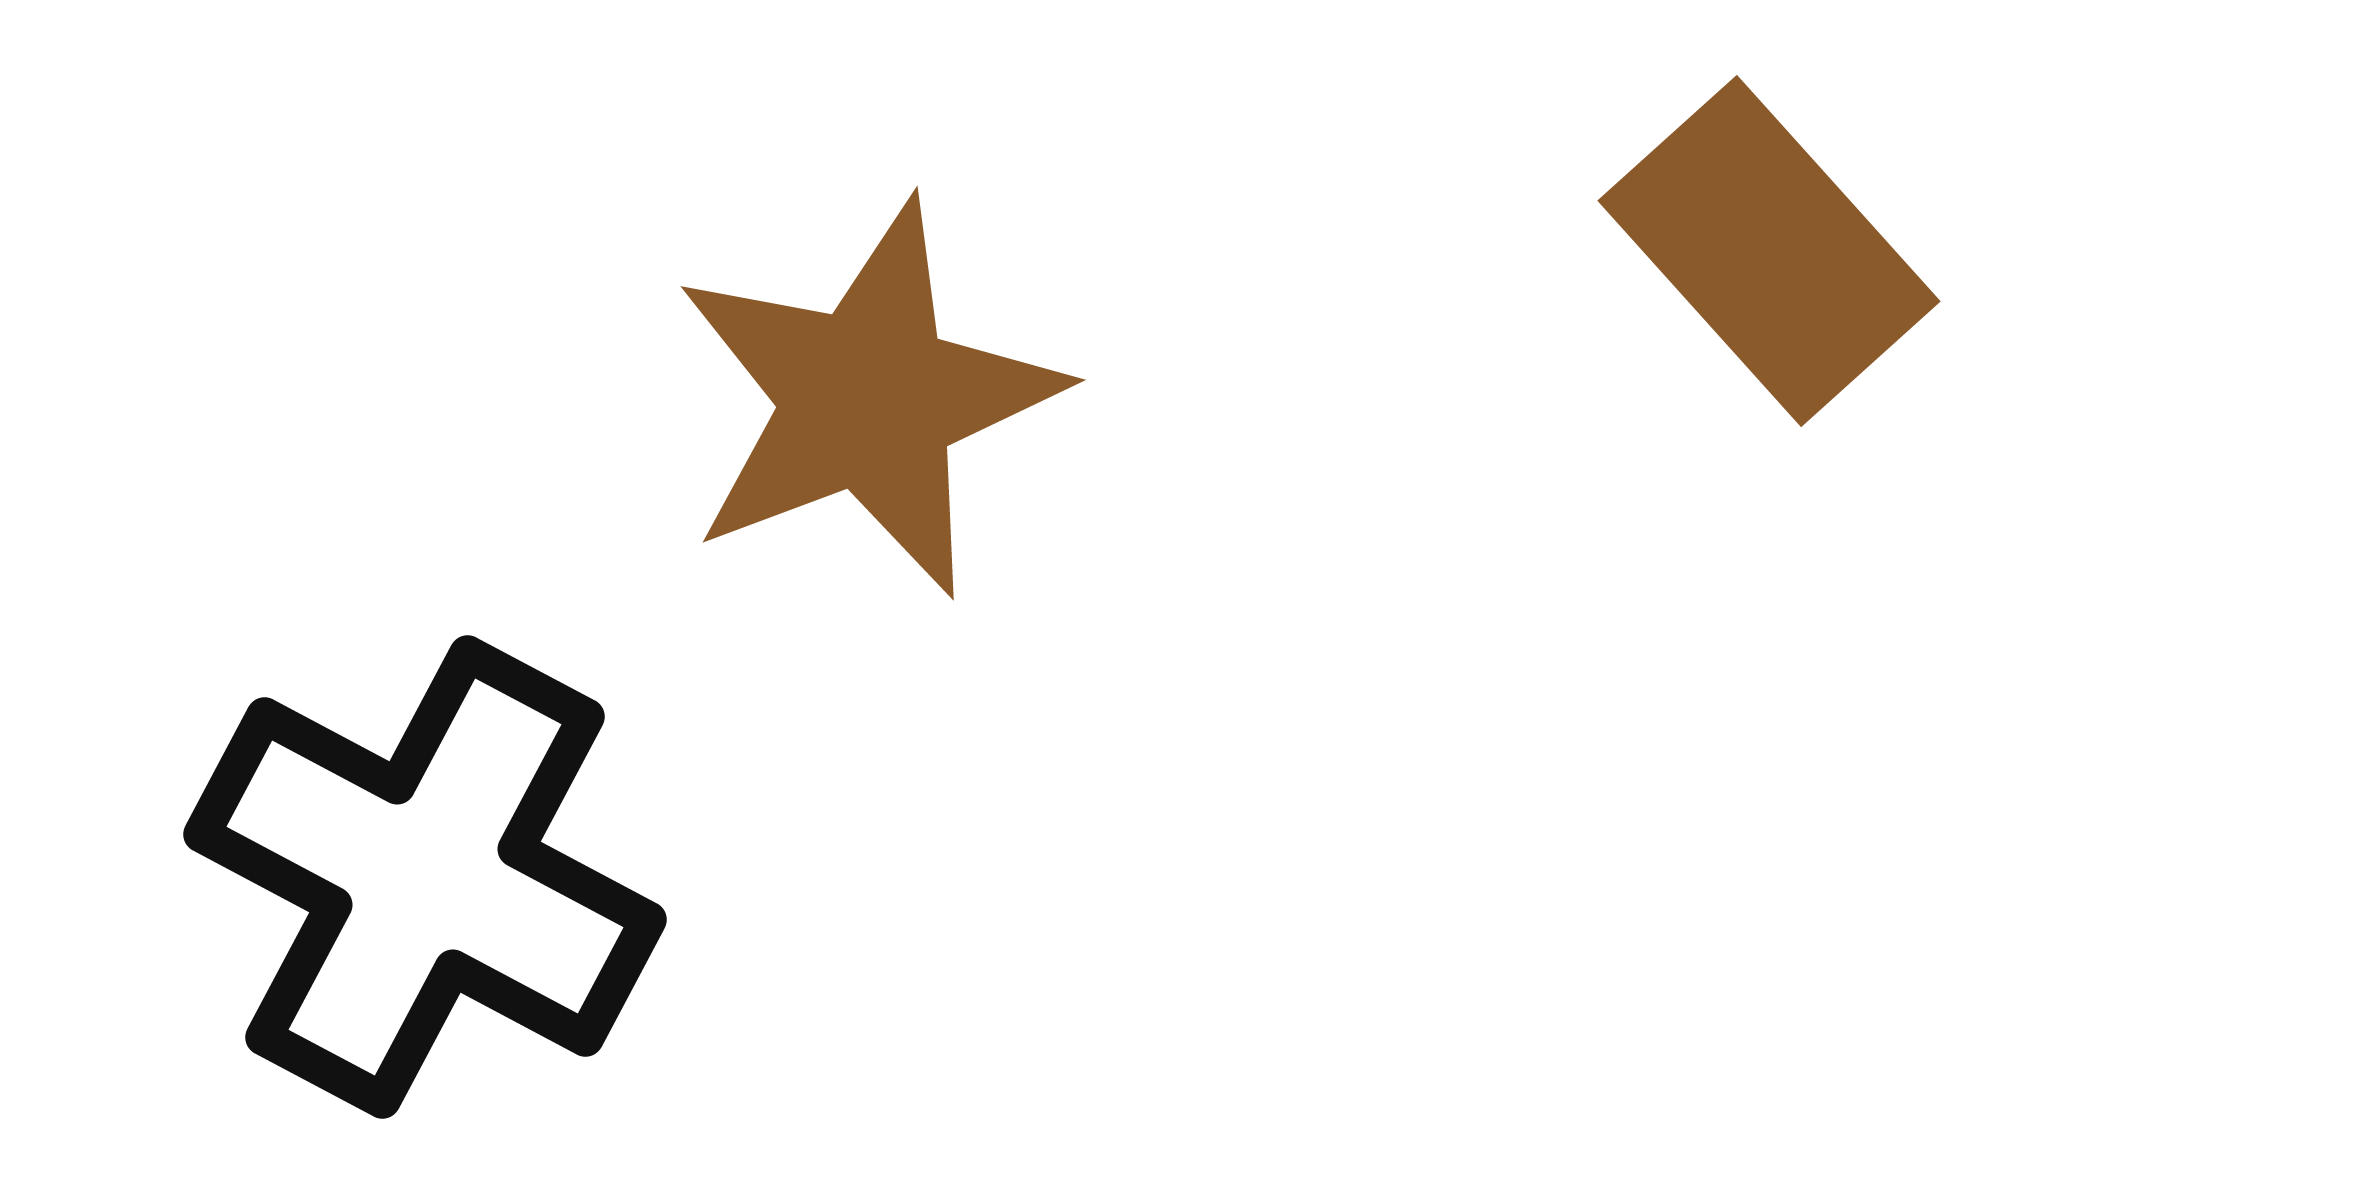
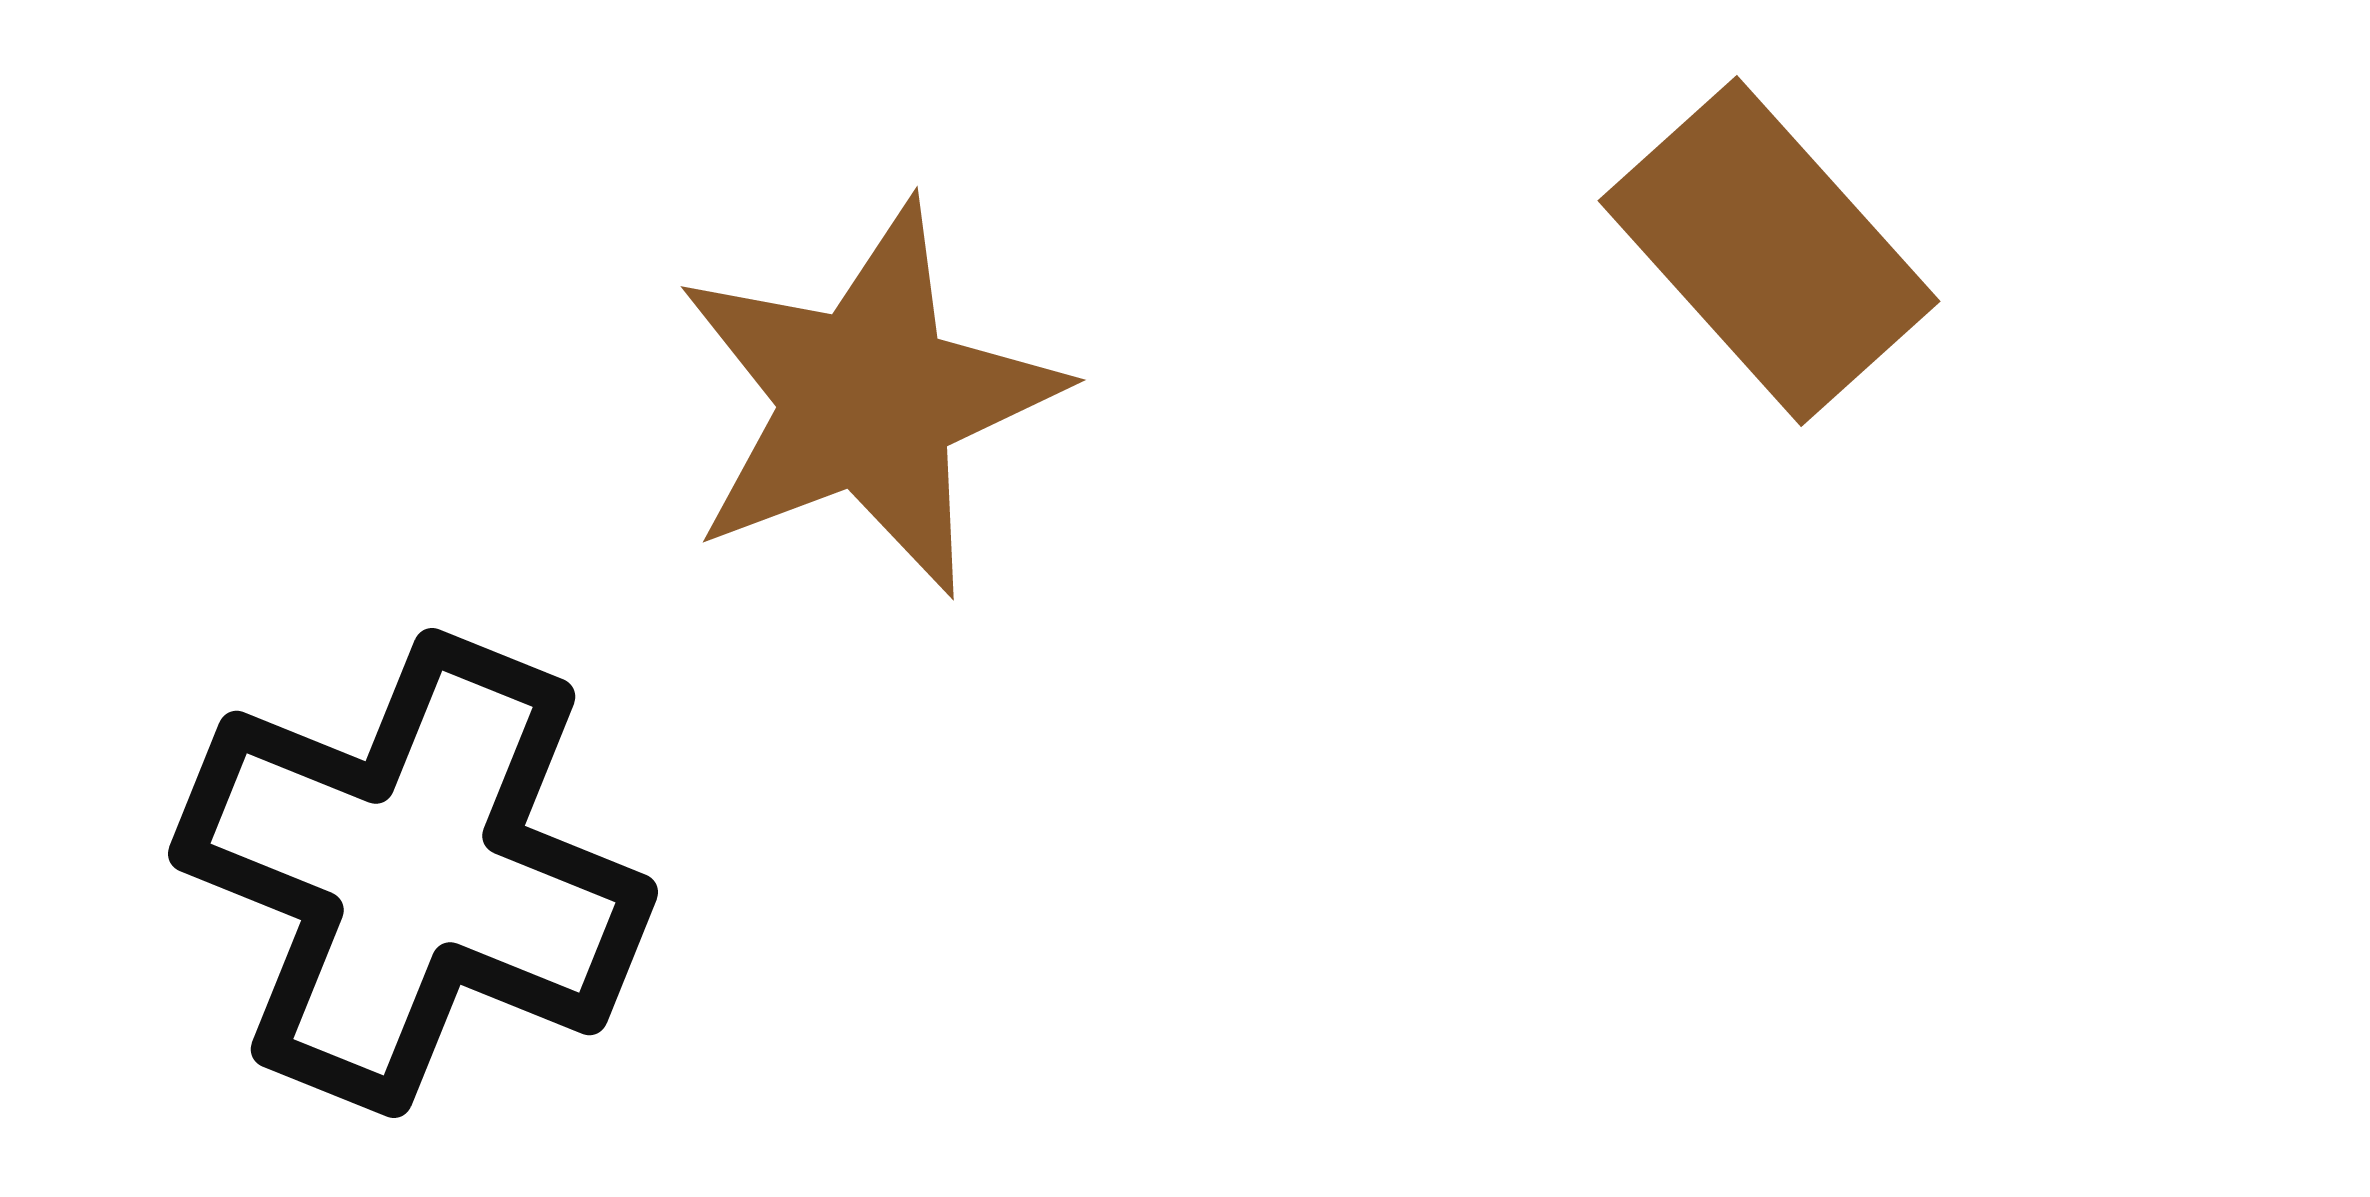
black cross: moved 12 px left, 4 px up; rotated 6 degrees counterclockwise
